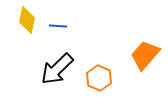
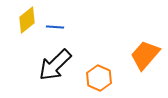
yellow diamond: rotated 40 degrees clockwise
blue line: moved 3 px left, 1 px down
black arrow: moved 2 px left, 4 px up
